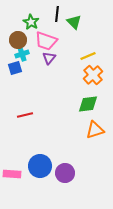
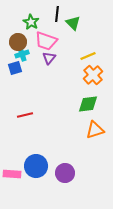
green triangle: moved 1 px left, 1 px down
brown circle: moved 2 px down
blue circle: moved 4 px left
